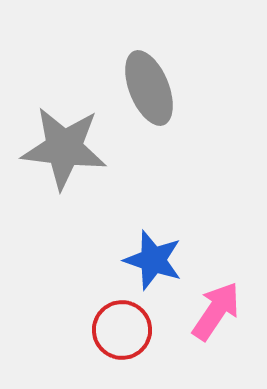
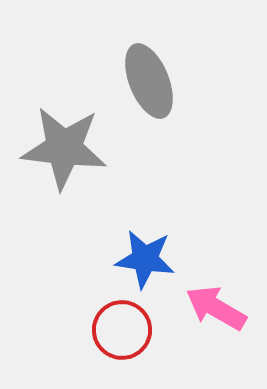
gray ellipse: moved 7 px up
blue star: moved 8 px left, 1 px up; rotated 10 degrees counterclockwise
pink arrow: moved 3 px up; rotated 94 degrees counterclockwise
